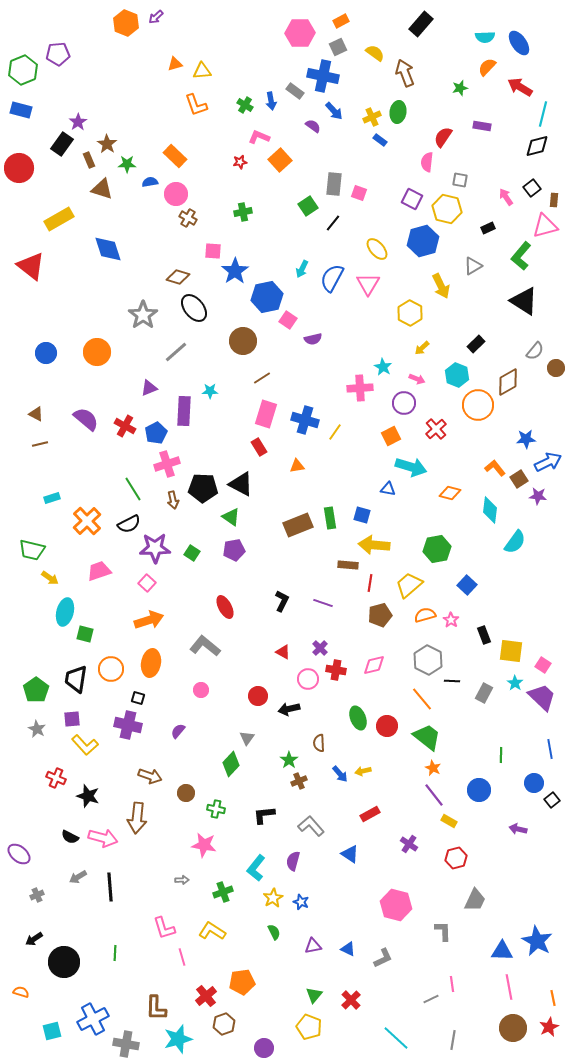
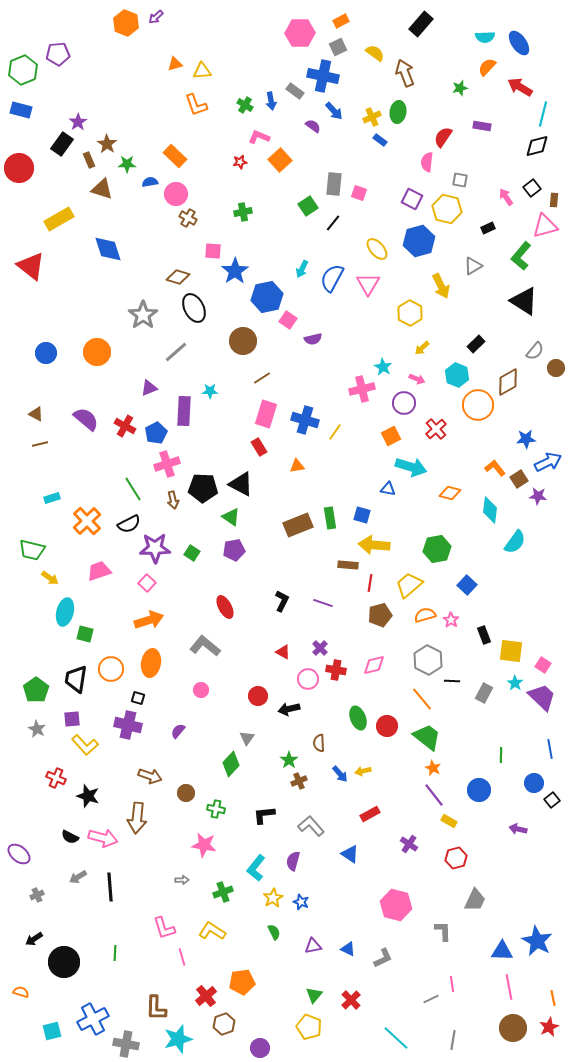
blue hexagon at (423, 241): moved 4 px left
black ellipse at (194, 308): rotated 12 degrees clockwise
pink cross at (360, 388): moved 2 px right, 1 px down; rotated 10 degrees counterclockwise
purple circle at (264, 1048): moved 4 px left
